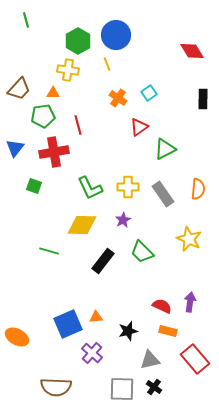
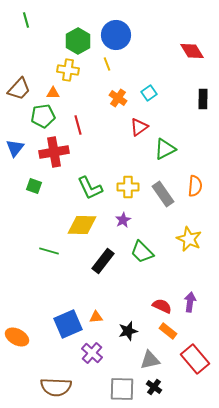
orange semicircle at (198, 189): moved 3 px left, 3 px up
orange rectangle at (168, 331): rotated 24 degrees clockwise
